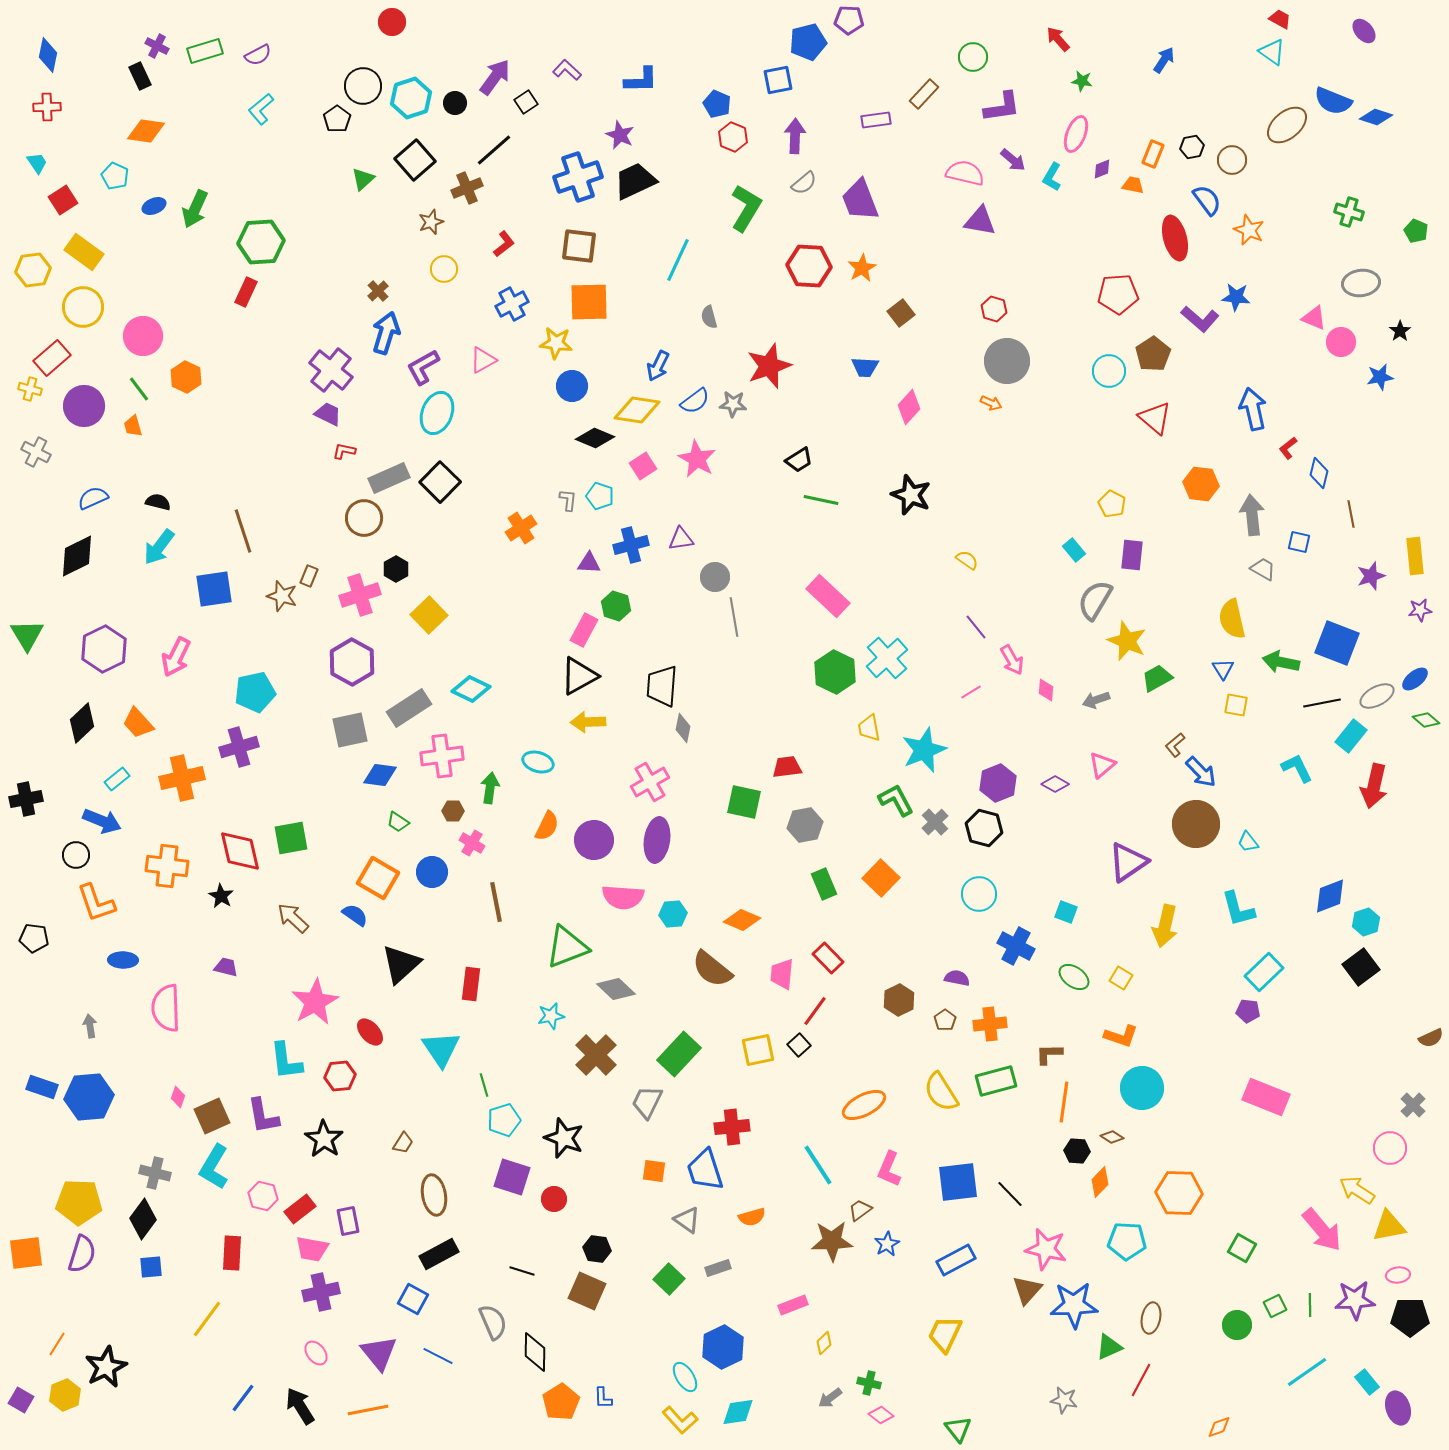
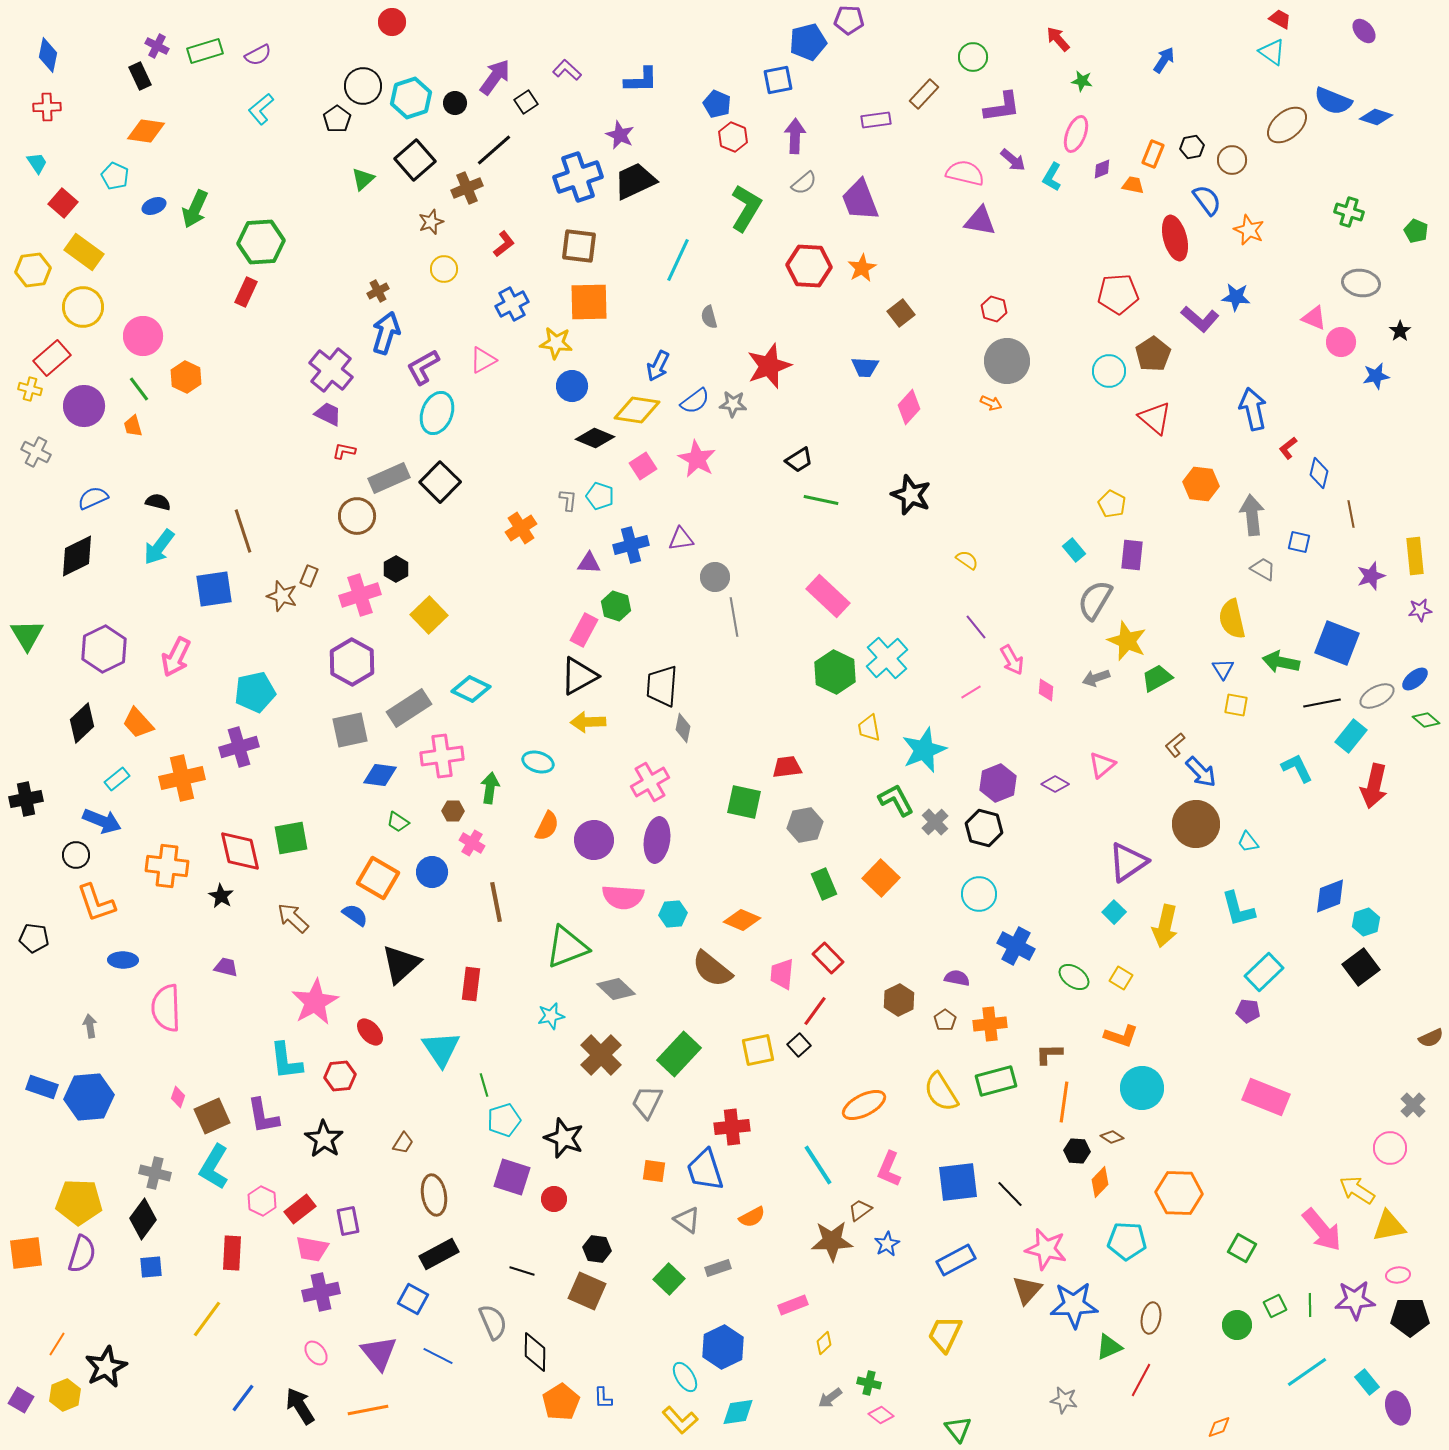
red square at (63, 200): moved 3 px down; rotated 16 degrees counterclockwise
gray ellipse at (1361, 283): rotated 15 degrees clockwise
brown cross at (378, 291): rotated 15 degrees clockwise
blue star at (1380, 377): moved 4 px left, 1 px up
brown circle at (364, 518): moved 7 px left, 2 px up
gray arrow at (1096, 700): moved 22 px up
cyan square at (1066, 912): moved 48 px right; rotated 25 degrees clockwise
brown cross at (596, 1055): moved 5 px right
pink hexagon at (263, 1196): moved 1 px left, 5 px down; rotated 12 degrees clockwise
orange semicircle at (752, 1217): rotated 12 degrees counterclockwise
